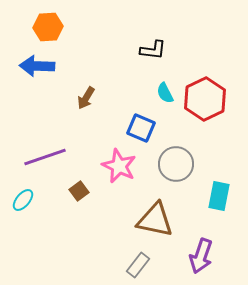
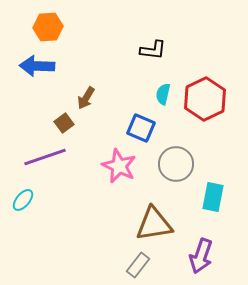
cyan semicircle: moved 2 px left, 1 px down; rotated 40 degrees clockwise
brown square: moved 15 px left, 68 px up
cyan rectangle: moved 6 px left, 1 px down
brown triangle: moved 1 px left, 4 px down; rotated 21 degrees counterclockwise
